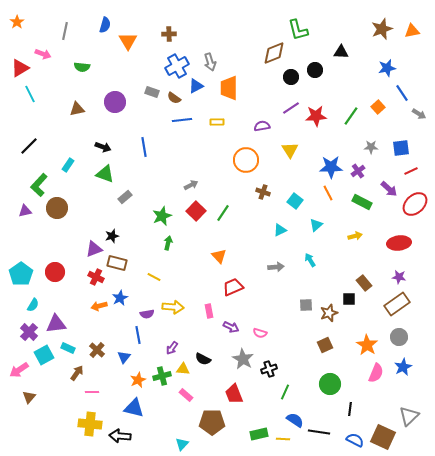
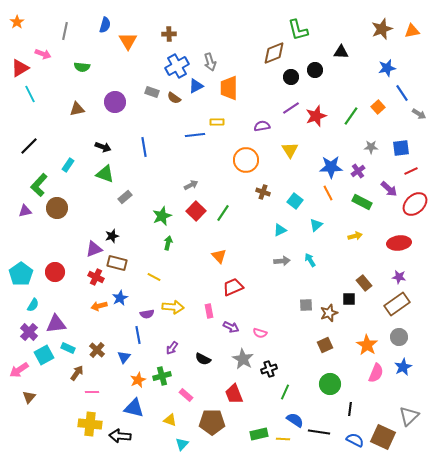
red star at (316, 116): rotated 15 degrees counterclockwise
blue line at (182, 120): moved 13 px right, 15 px down
gray arrow at (276, 267): moved 6 px right, 6 px up
yellow triangle at (183, 369): moved 13 px left, 51 px down; rotated 16 degrees clockwise
